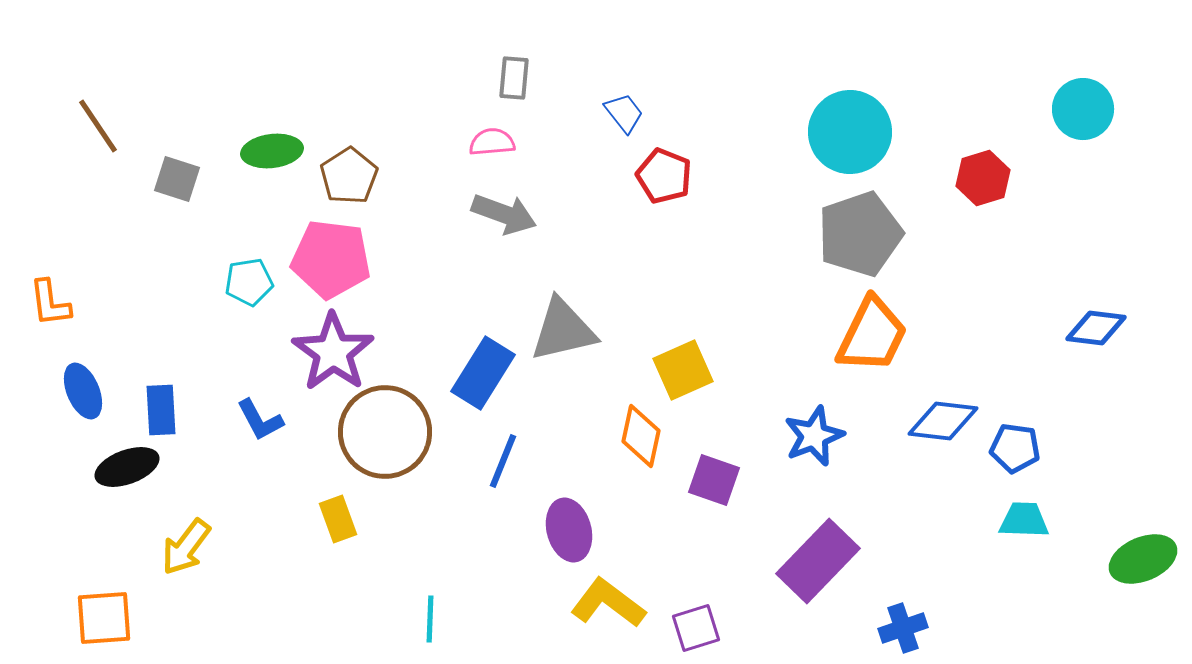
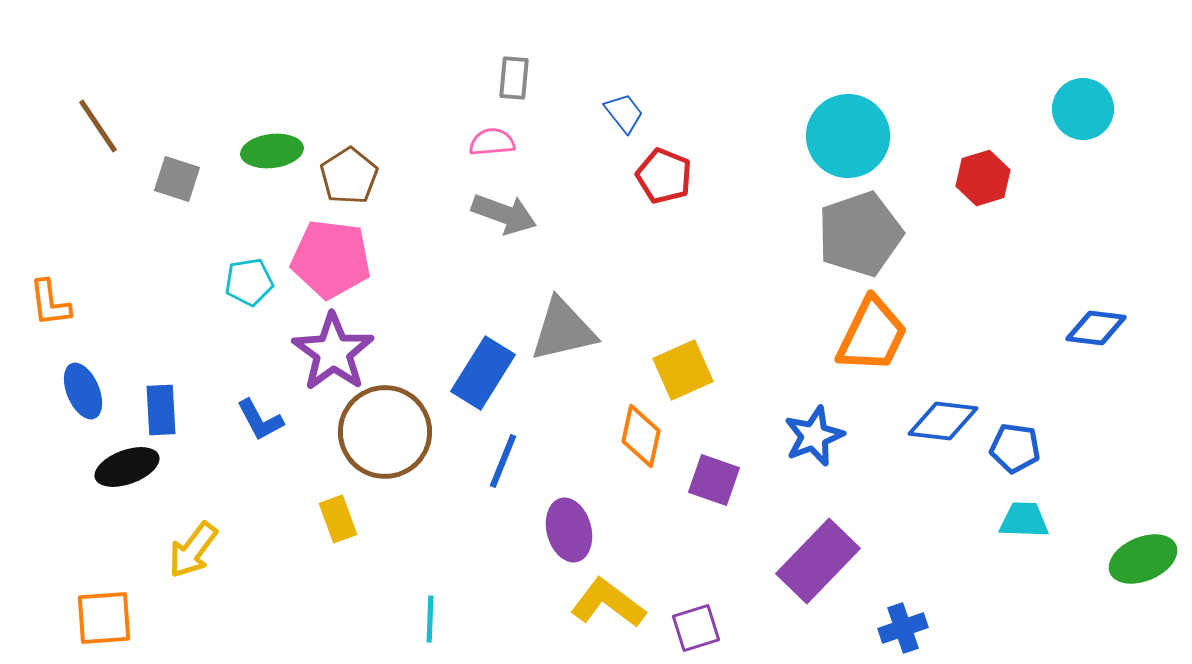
cyan circle at (850, 132): moved 2 px left, 4 px down
yellow arrow at (186, 547): moved 7 px right, 3 px down
